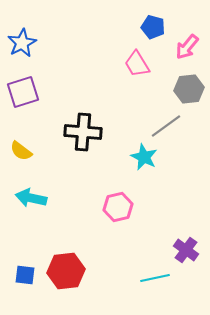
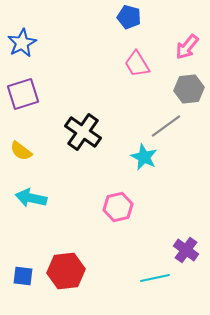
blue pentagon: moved 24 px left, 10 px up
purple square: moved 2 px down
black cross: rotated 30 degrees clockwise
blue square: moved 2 px left, 1 px down
